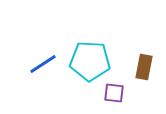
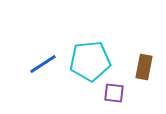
cyan pentagon: rotated 9 degrees counterclockwise
